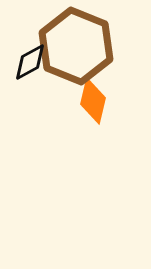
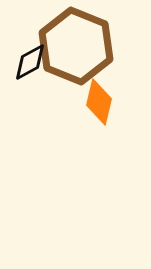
orange diamond: moved 6 px right, 1 px down
